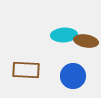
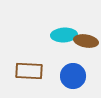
brown rectangle: moved 3 px right, 1 px down
